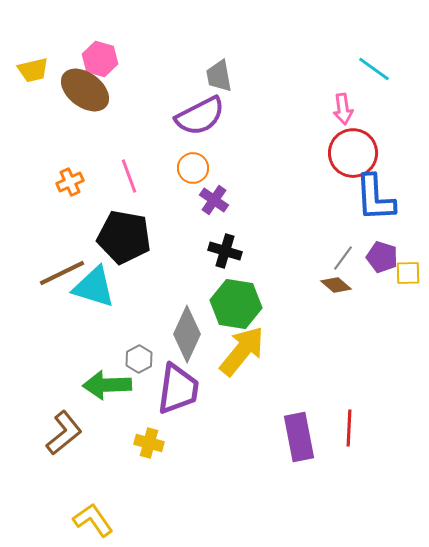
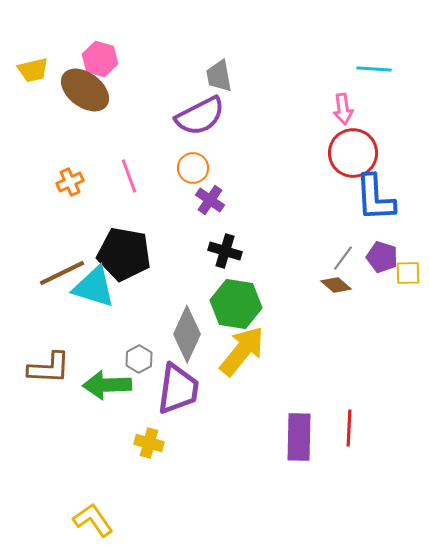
cyan line: rotated 32 degrees counterclockwise
purple cross: moved 4 px left
black pentagon: moved 17 px down
brown L-shape: moved 15 px left, 65 px up; rotated 42 degrees clockwise
purple rectangle: rotated 12 degrees clockwise
